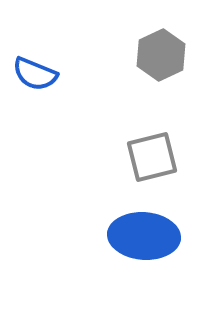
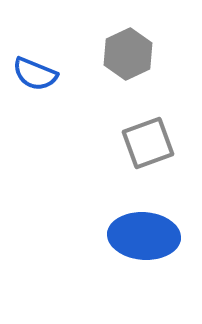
gray hexagon: moved 33 px left, 1 px up
gray square: moved 4 px left, 14 px up; rotated 6 degrees counterclockwise
